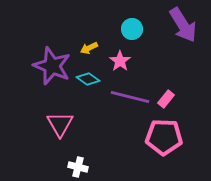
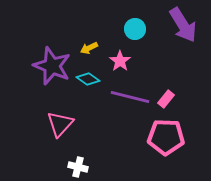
cyan circle: moved 3 px right
pink triangle: rotated 12 degrees clockwise
pink pentagon: moved 2 px right
